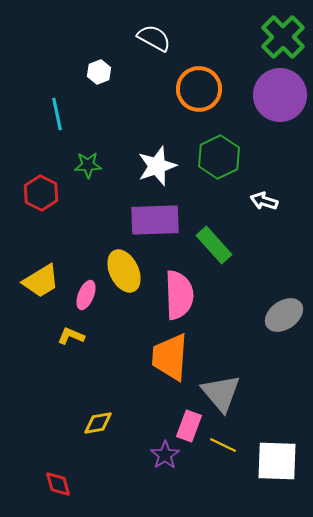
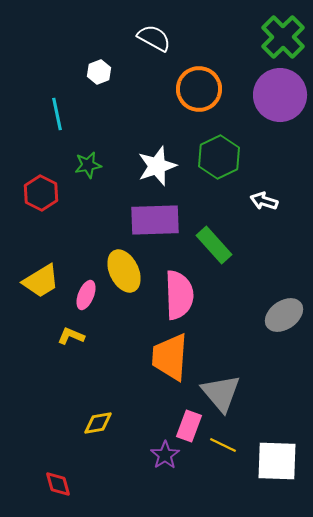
green star: rotated 8 degrees counterclockwise
